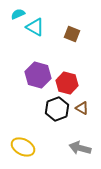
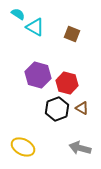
cyan semicircle: rotated 56 degrees clockwise
